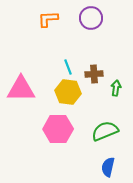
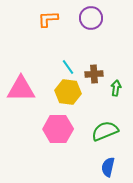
cyan line: rotated 14 degrees counterclockwise
